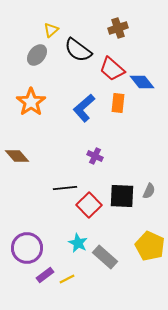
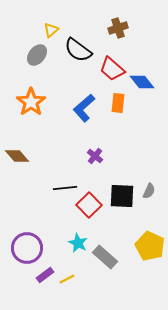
purple cross: rotated 14 degrees clockwise
